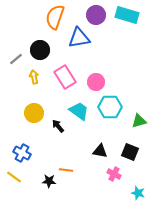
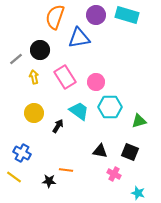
black arrow: rotated 72 degrees clockwise
